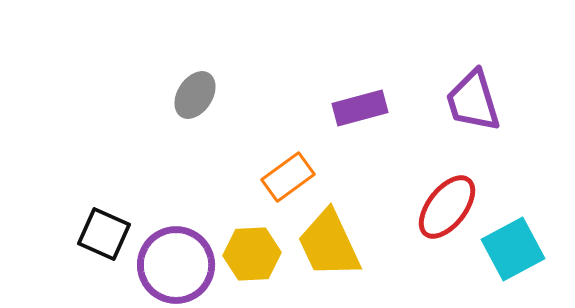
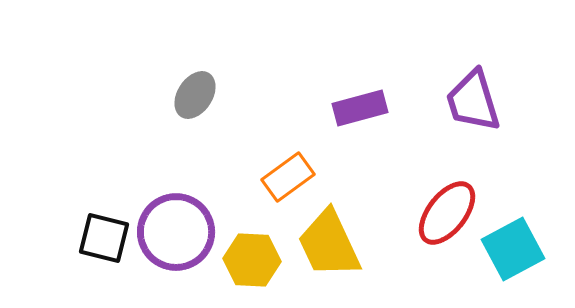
red ellipse: moved 6 px down
black square: moved 4 px down; rotated 10 degrees counterclockwise
yellow hexagon: moved 6 px down; rotated 6 degrees clockwise
purple circle: moved 33 px up
